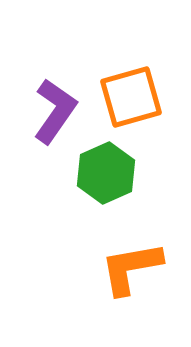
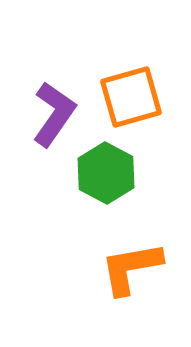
purple L-shape: moved 1 px left, 3 px down
green hexagon: rotated 8 degrees counterclockwise
